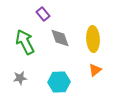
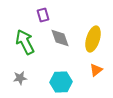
purple rectangle: moved 1 px down; rotated 24 degrees clockwise
yellow ellipse: rotated 20 degrees clockwise
orange triangle: moved 1 px right
cyan hexagon: moved 2 px right
